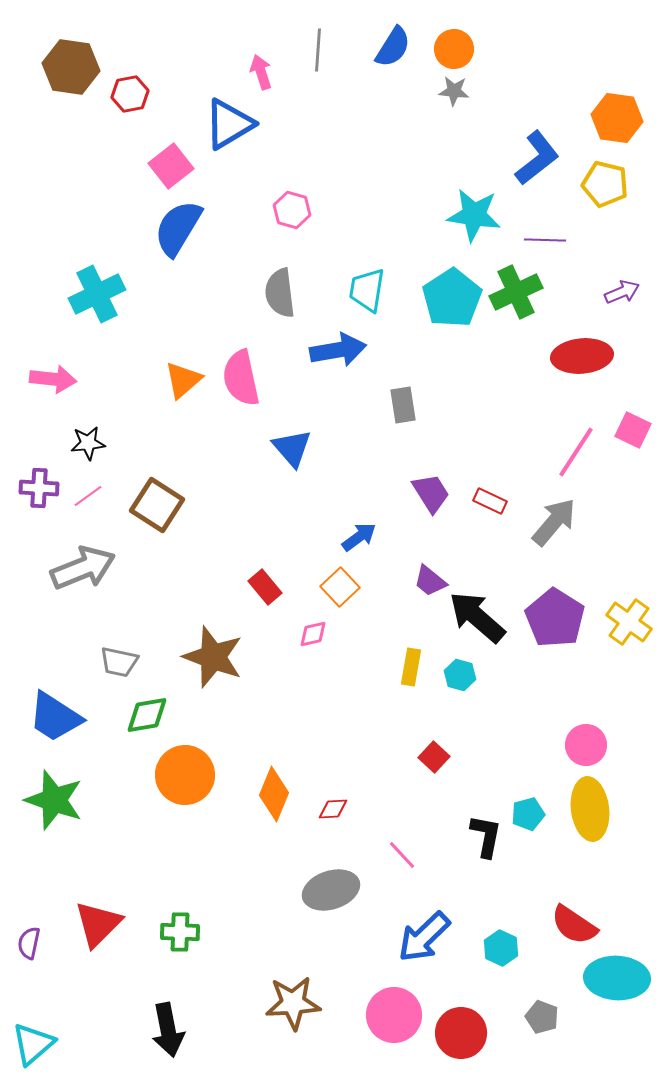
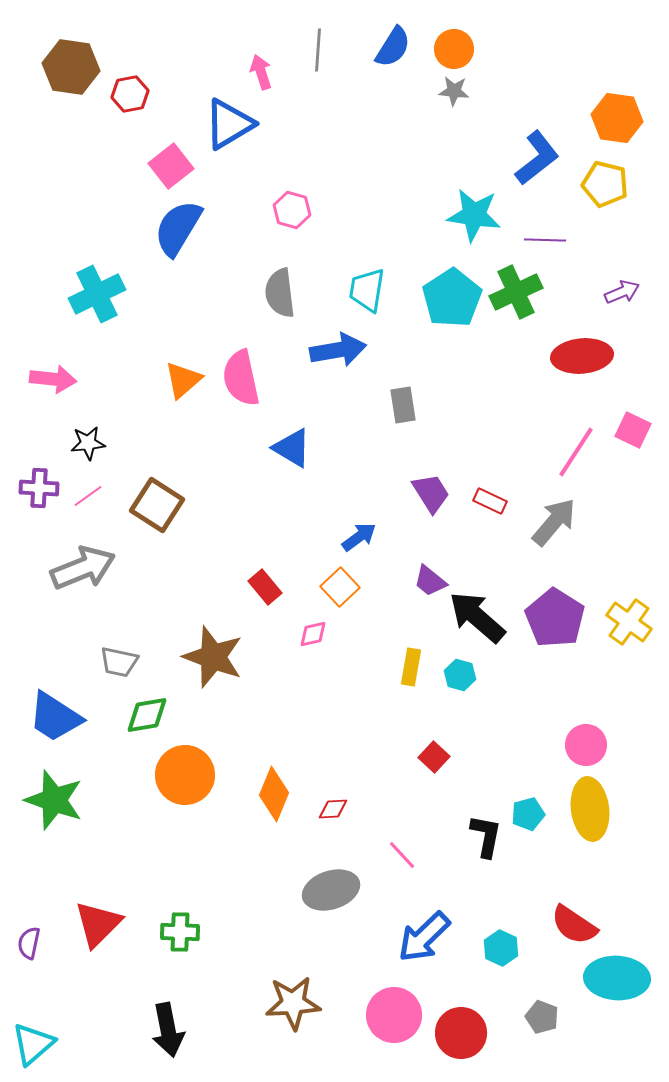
blue triangle at (292, 448): rotated 18 degrees counterclockwise
